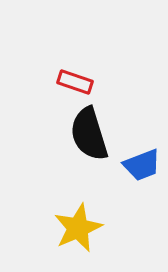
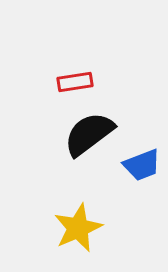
red rectangle: rotated 28 degrees counterclockwise
black semicircle: rotated 70 degrees clockwise
